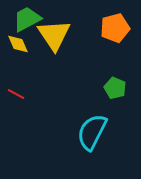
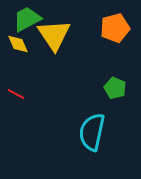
cyan semicircle: rotated 15 degrees counterclockwise
